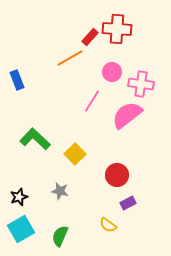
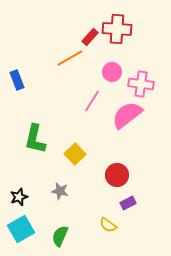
green L-shape: rotated 120 degrees counterclockwise
